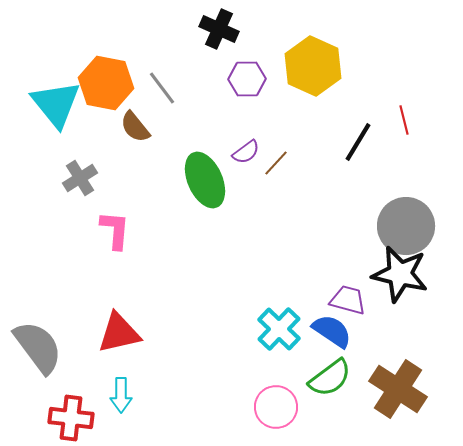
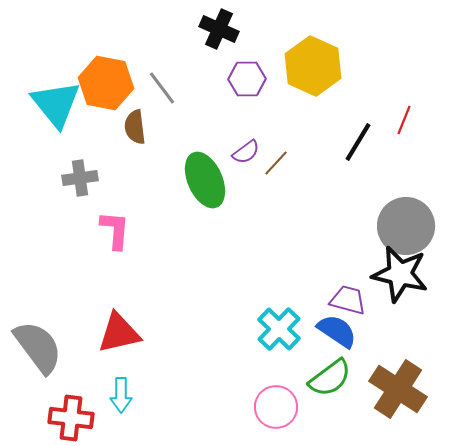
red line: rotated 36 degrees clockwise
brown semicircle: rotated 32 degrees clockwise
gray cross: rotated 24 degrees clockwise
blue semicircle: moved 5 px right
